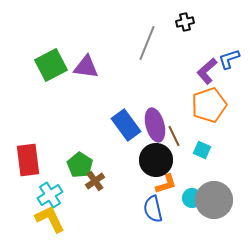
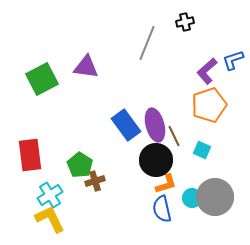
blue L-shape: moved 4 px right, 1 px down
green square: moved 9 px left, 14 px down
red rectangle: moved 2 px right, 5 px up
brown cross: rotated 18 degrees clockwise
gray circle: moved 1 px right, 3 px up
blue semicircle: moved 9 px right
